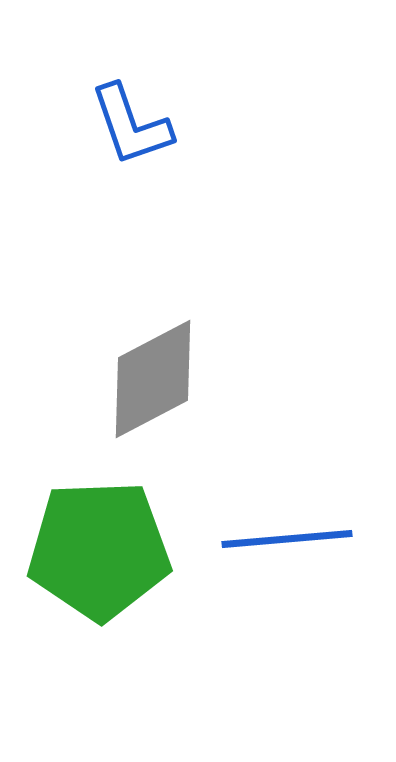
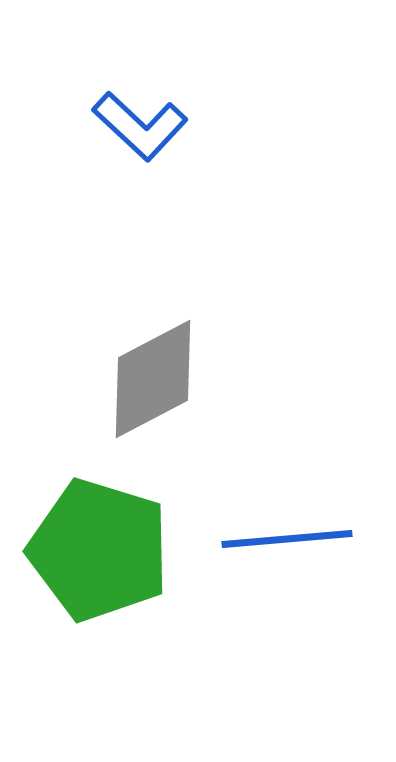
blue L-shape: moved 9 px right, 1 px down; rotated 28 degrees counterclockwise
green pentagon: rotated 19 degrees clockwise
